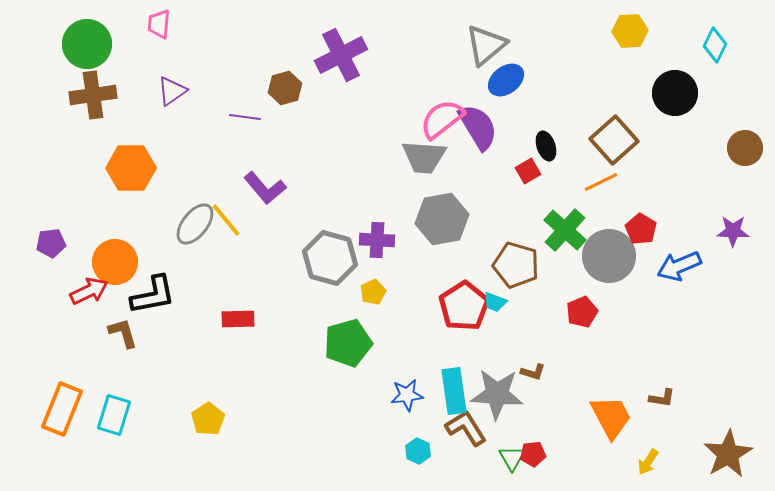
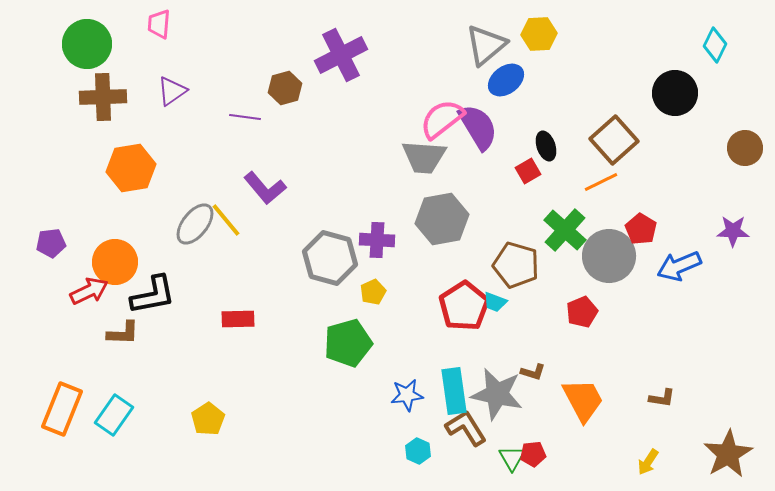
yellow hexagon at (630, 31): moved 91 px left, 3 px down
brown cross at (93, 95): moved 10 px right, 2 px down; rotated 6 degrees clockwise
orange hexagon at (131, 168): rotated 9 degrees counterclockwise
brown L-shape at (123, 333): rotated 108 degrees clockwise
gray star at (497, 394): rotated 8 degrees clockwise
cyan rectangle at (114, 415): rotated 18 degrees clockwise
orange trapezoid at (611, 417): moved 28 px left, 17 px up
